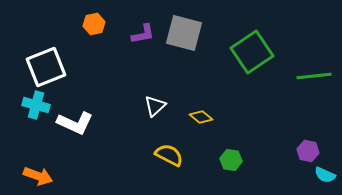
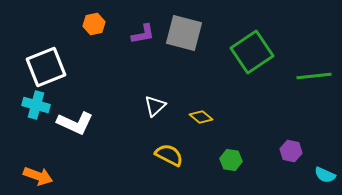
purple hexagon: moved 17 px left
